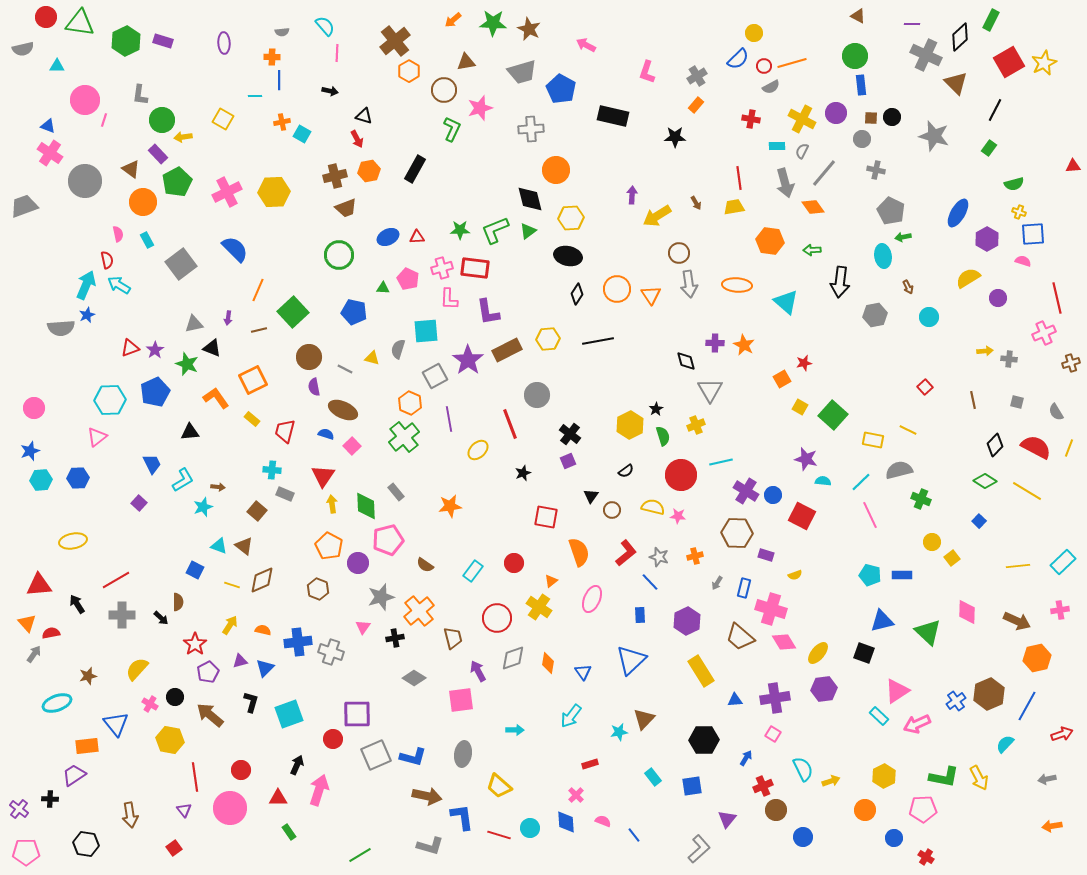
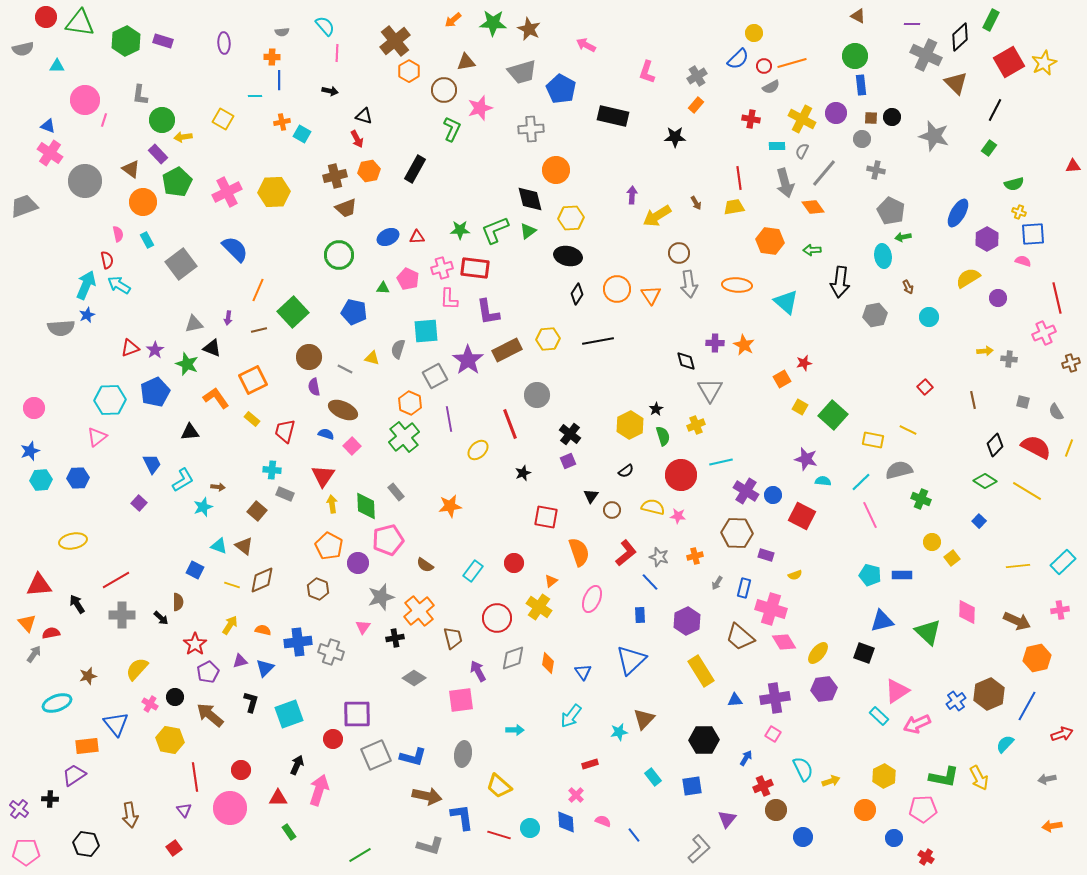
gray square at (1017, 402): moved 6 px right
